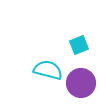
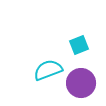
cyan semicircle: rotated 36 degrees counterclockwise
